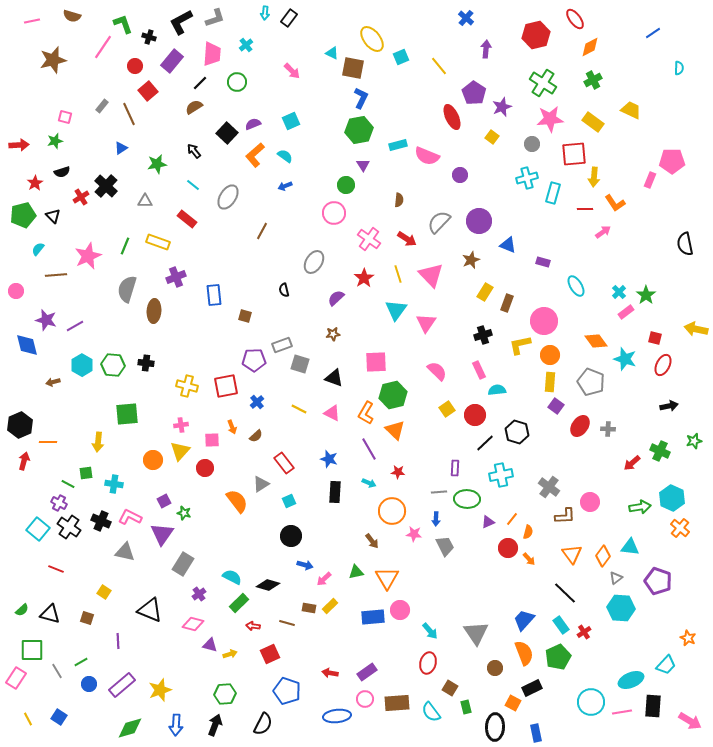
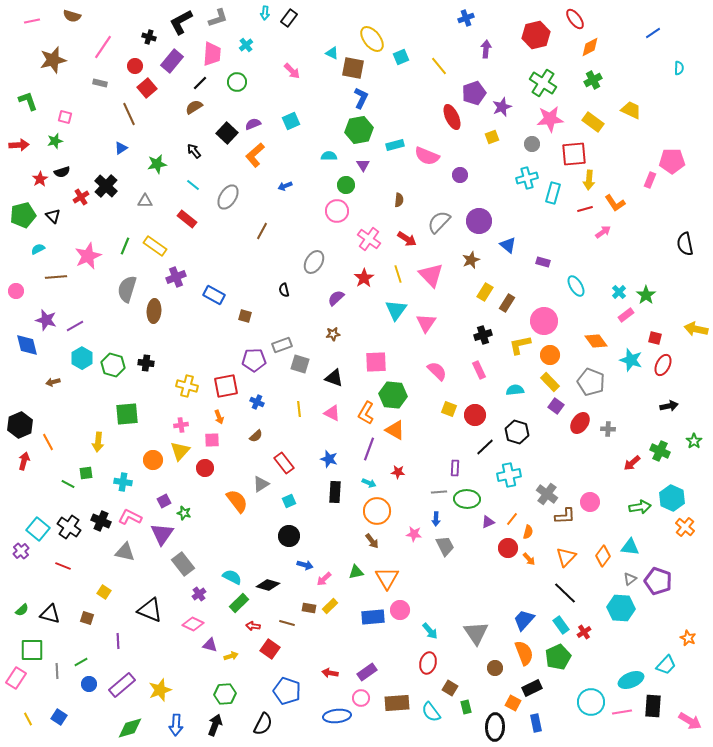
gray L-shape at (215, 18): moved 3 px right
blue cross at (466, 18): rotated 28 degrees clockwise
green L-shape at (123, 24): moved 95 px left, 77 px down
red square at (148, 91): moved 1 px left, 3 px up
purple pentagon at (474, 93): rotated 20 degrees clockwise
gray rectangle at (102, 106): moved 2 px left, 23 px up; rotated 64 degrees clockwise
yellow square at (492, 137): rotated 32 degrees clockwise
cyan rectangle at (398, 145): moved 3 px left
cyan semicircle at (285, 156): moved 44 px right; rotated 35 degrees counterclockwise
yellow arrow at (594, 177): moved 5 px left, 3 px down
red star at (35, 183): moved 5 px right, 4 px up
red line at (585, 209): rotated 14 degrees counterclockwise
pink circle at (334, 213): moved 3 px right, 2 px up
yellow rectangle at (158, 242): moved 3 px left, 4 px down; rotated 15 degrees clockwise
blue triangle at (508, 245): rotated 18 degrees clockwise
cyan semicircle at (38, 249): rotated 24 degrees clockwise
brown line at (56, 275): moved 2 px down
blue rectangle at (214, 295): rotated 55 degrees counterclockwise
brown rectangle at (507, 303): rotated 12 degrees clockwise
pink rectangle at (626, 312): moved 3 px down
cyan star at (625, 359): moved 6 px right, 1 px down
cyan hexagon at (82, 365): moved 7 px up
green hexagon at (113, 365): rotated 10 degrees clockwise
yellow rectangle at (550, 382): rotated 48 degrees counterclockwise
cyan semicircle at (497, 390): moved 18 px right
green hexagon at (393, 395): rotated 20 degrees clockwise
blue cross at (257, 402): rotated 24 degrees counterclockwise
yellow line at (299, 409): rotated 56 degrees clockwise
yellow square at (447, 409): moved 2 px right; rotated 35 degrees counterclockwise
red ellipse at (580, 426): moved 3 px up
orange arrow at (232, 427): moved 13 px left, 10 px up
orange triangle at (395, 430): rotated 15 degrees counterclockwise
green star at (694, 441): rotated 21 degrees counterclockwise
orange line at (48, 442): rotated 60 degrees clockwise
black line at (485, 443): moved 4 px down
purple line at (369, 449): rotated 50 degrees clockwise
cyan cross at (501, 475): moved 8 px right
cyan cross at (114, 484): moved 9 px right, 2 px up
gray cross at (549, 487): moved 2 px left, 7 px down
purple cross at (59, 503): moved 38 px left, 48 px down; rotated 21 degrees clockwise
orange circle at (392, 511): moved 15 px left
orange cross at (680, 528): moved 5 px right, 1 px up
black circle at (291, 536): moved 2 px left
orange triangle at (572, 554): moved 6 px left, 3 px down; rotated 20 degrees clockwise
gray rectangle at (183, 564): rotated 70 degrees counterclockwise
red line at (56, 569): moved 7 px right, 3 px up
gray triangle at (616, 578): moved 14 px right, 1 px down
pink diamond at (193, 624): rotated 10 degrees clockwise
yellow arrow at (230, 654): moved 1 px right, 2 px down
red square at (270, 654): moved 5 px up; rotated 30 degrees counterclockwise
gray line at (57, 671): rotated 28 degrees clockwise
pink circle at (365, 699): moved 4 px left, 1 px up
blue rectangle at (536, 733): moved 10 px up
